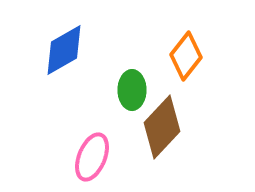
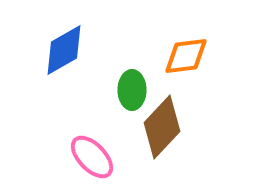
orange diamond: rotated 45 degrees clockwise
pink ellipse: rotated 66 degrees counterclockwise
